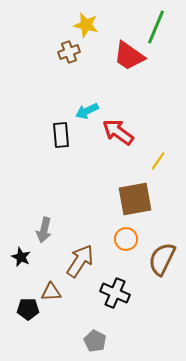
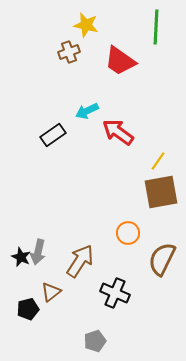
green line: rotated 20 degrees counterclockwise
red trapezoid: moved 9 px left, 5 px down
black rectangle: moved 8 px left; rotated 60 degrees clockwise
brown square: moved 26 px right, 7 px up
gray arrow: moved 6 px left, 22 px down
orange circle: moved 2 px right, 6 px up
brown triangle: rotated 35 degrees counterclockwise
black pentagon: rotated 15 degrees counterclockwise
gray pentagon: rotated 25 degrees clockwise
